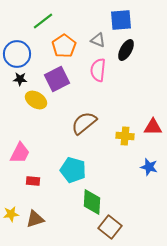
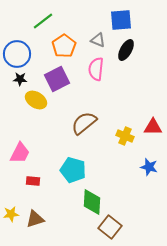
pink semicircle: moved 2 px left, 1 px up
yellow cross: rotated 18 degrees clockwise
